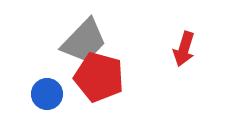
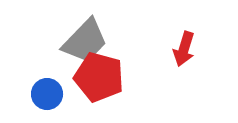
gray trapezoid: moved 1 px right
